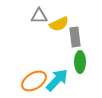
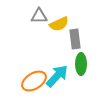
gray rectangle: moved 2 px down
green ellipse: moved 1 px right, 2 px down
cyan arrow: moved 4 px up
